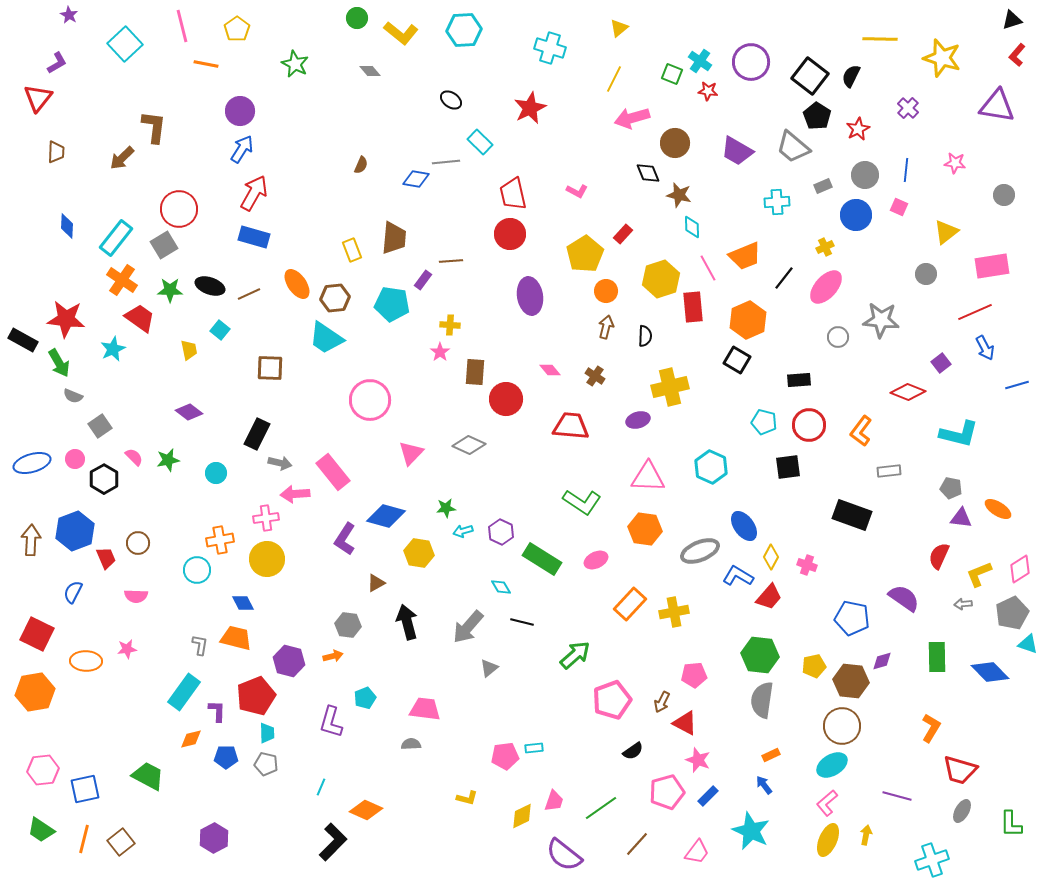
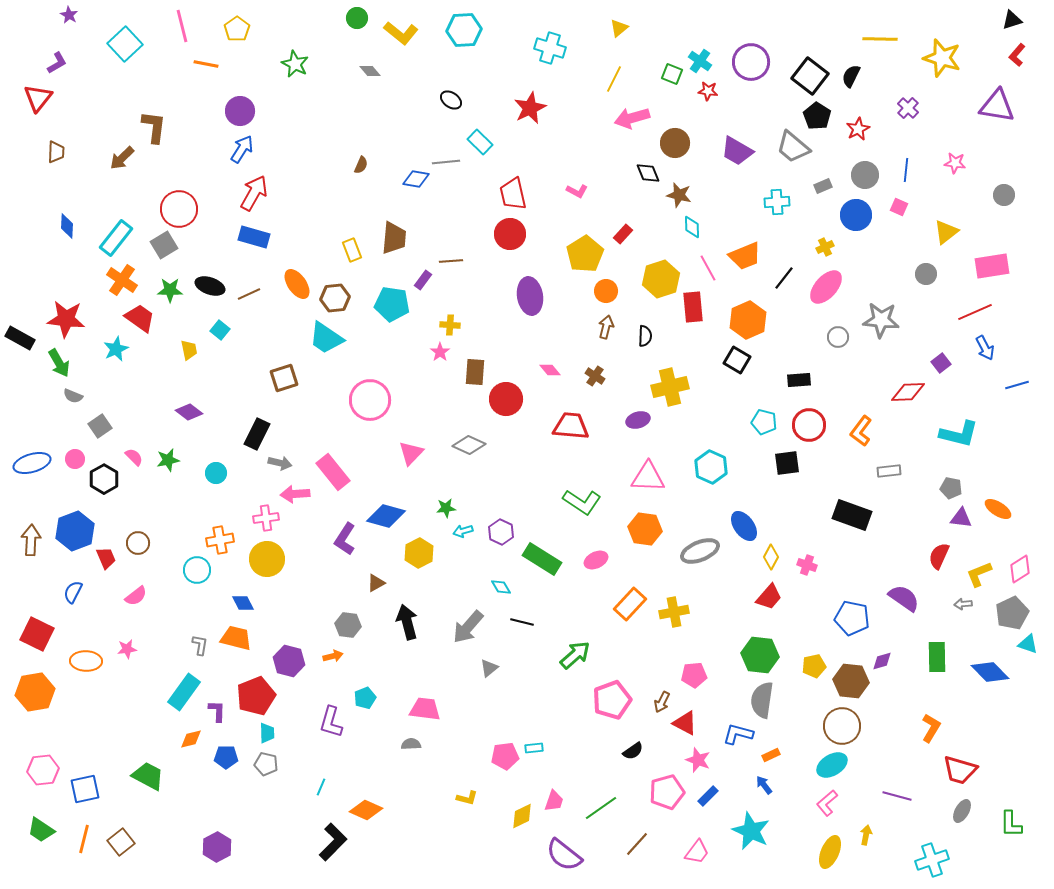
black rectangle at (23, 340): moved 3 px left, 2 px up
cyan star at (113, 349): moved 3 px right
brown square at (270, 368): moved 14 px right, 10 px down; rotated 20 degrees counterclockwise
red diamond at (908, 392): rotated 24 degrees counterclockwise
black square at (788, 467): moved 1 px left, 4 px up
yellow hexagon at (419, 553): rotated 24 degrees clockwise
blue L-shape at (738, 576): moved 158 px down; rotated 16 degrees counterclockwise
pink semicircle at (136, 596): rotated 40 degrees counterclockwise
purple hexagon at (214, 838): moved 3 px right, 9 px down
yellow ellipse at (828, 840): moved 2 px right, 12 px down
